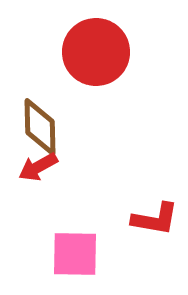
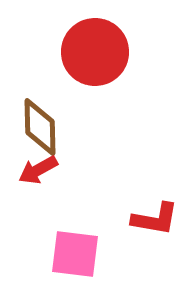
red circle: moved 1 px left
red arrow: moved 3 px down
pink square: rotated 6 degrees clockwise
